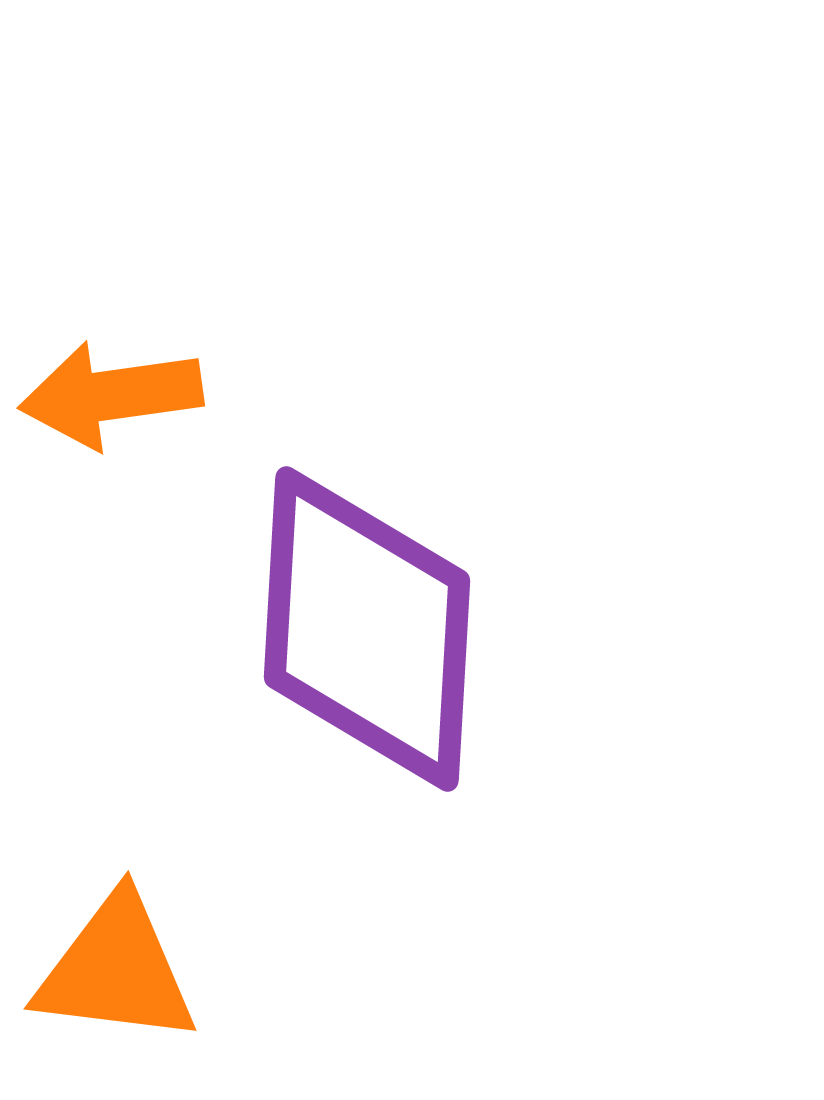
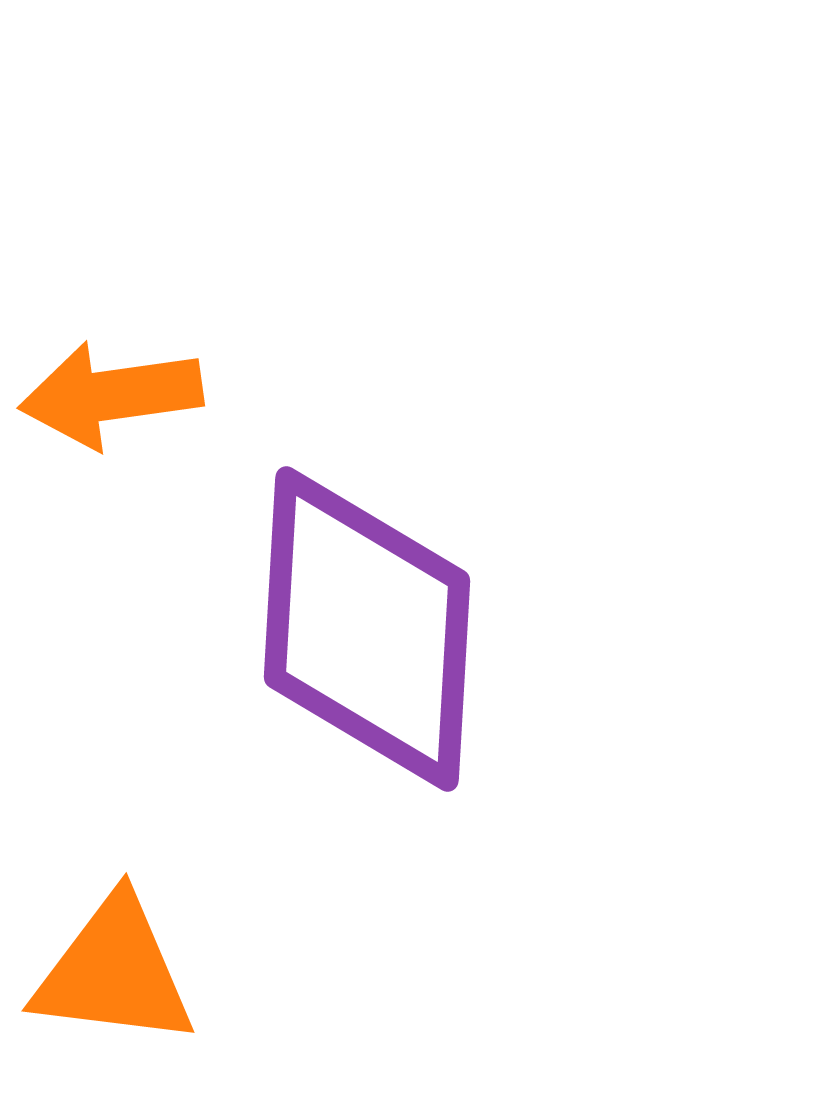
orange triangle: moved 2 px left, 2 px down
